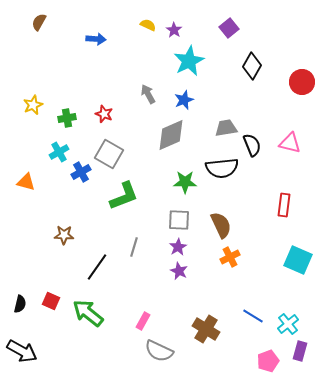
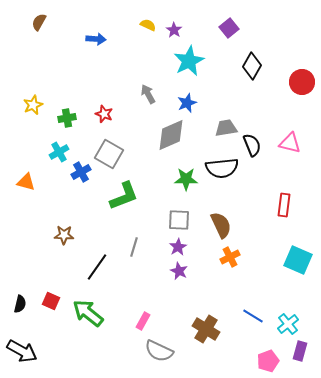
blue star at (184, 100): moved 3 px right, 3 px down
green star at (185, 182): moved 1 px right, 3 px up
